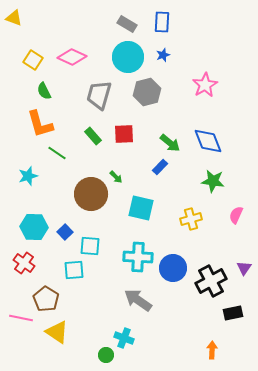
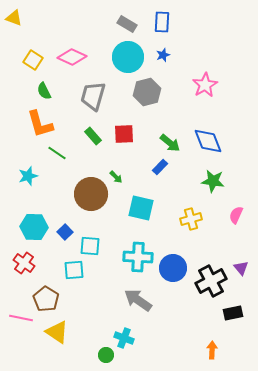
gray trapezoid at (99, 95): moved 6 px left, 1 px down
purple triangle at (244, 268): moved 3 px left; rotated 14 degrees counterclockwise
